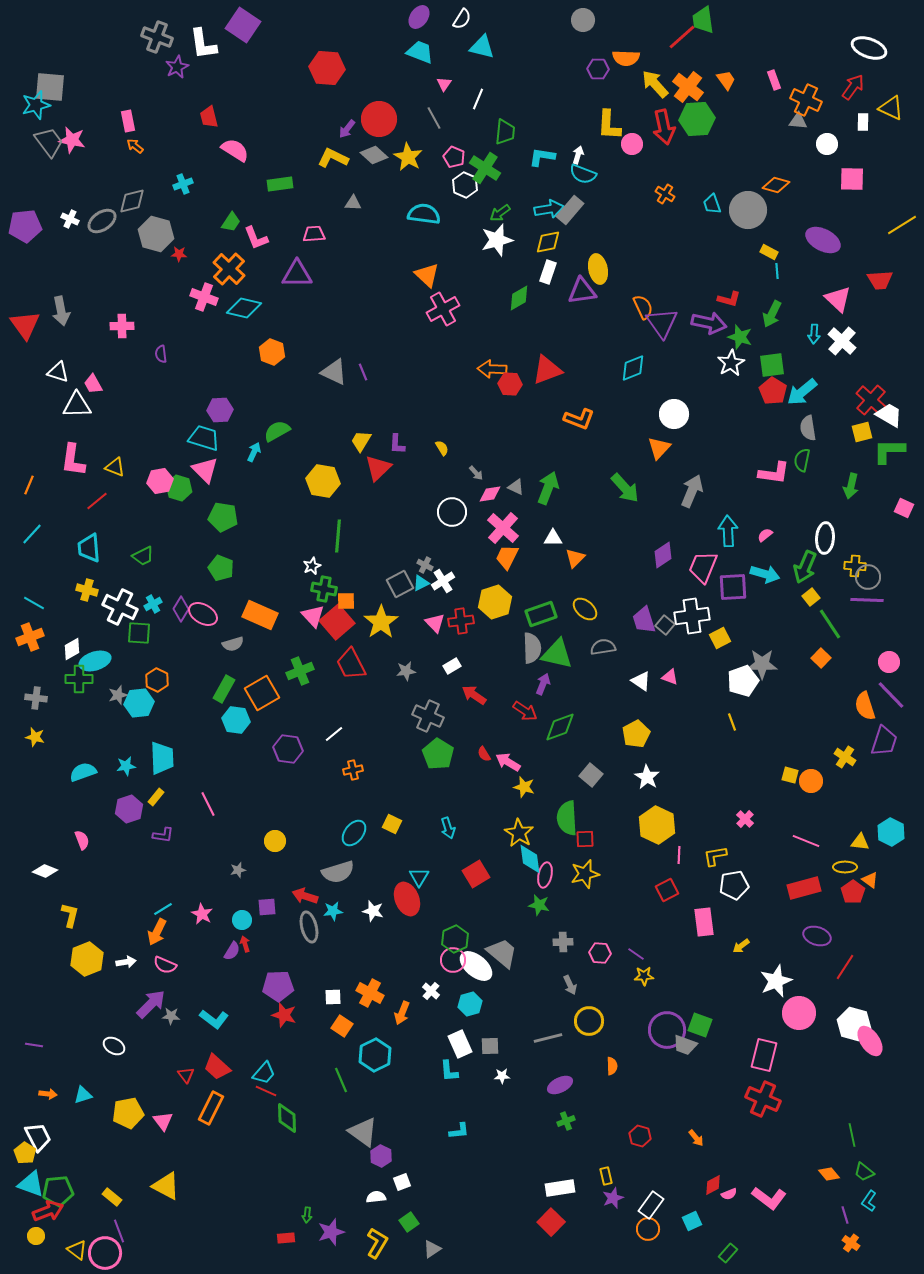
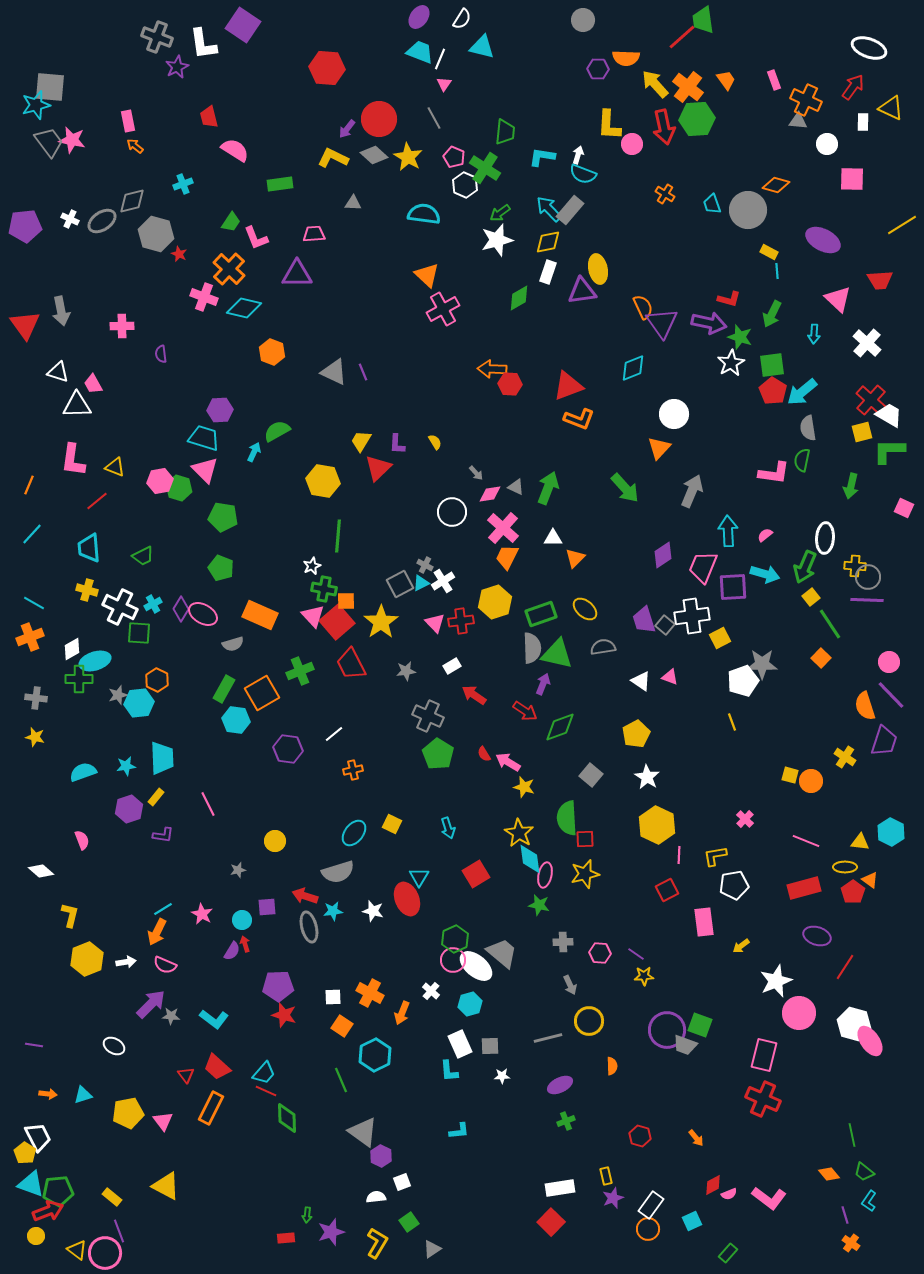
white line at (478, 99): moved 38 px left, 40 px up
cyan arrow at (549, 209): rotated 124 degrees counterclockwise
red star at (179, 254): rotated 21 degrees clockwise
white cross at (842, 341): moved 25 px right, 2 px down
red triangle at (547, 370): moved 21 px right, 16 px down
yellow semicircle at (442, 448): moved 7 px left, 6 px up
white diamond at (45, 871): moved 4 px left; rotated 20 degrees clockwise
